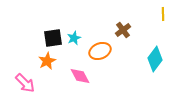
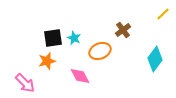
yellow line: rotated 48 degrees clockwise
cyan star: rotated 24 degrees counterclockwise
orange star: rotated 12 degrees clockwise
